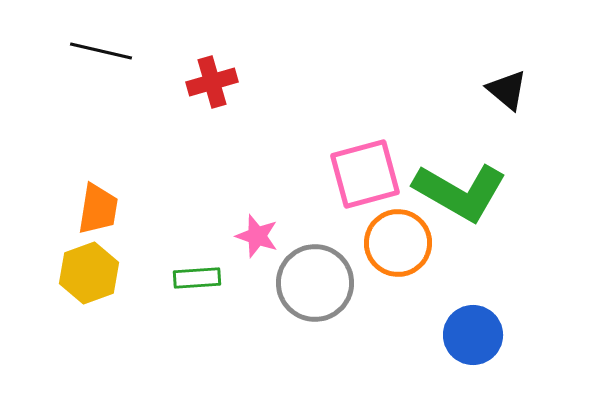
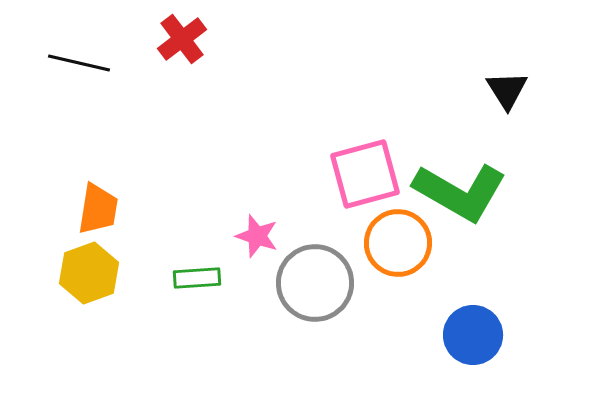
black line: moved 22 px left, 12 px down
red cross: moved 30 px left, 43 px up; rotated 21 degrees counterclockwise
black triangle: rotated 18 degrees clockwise
